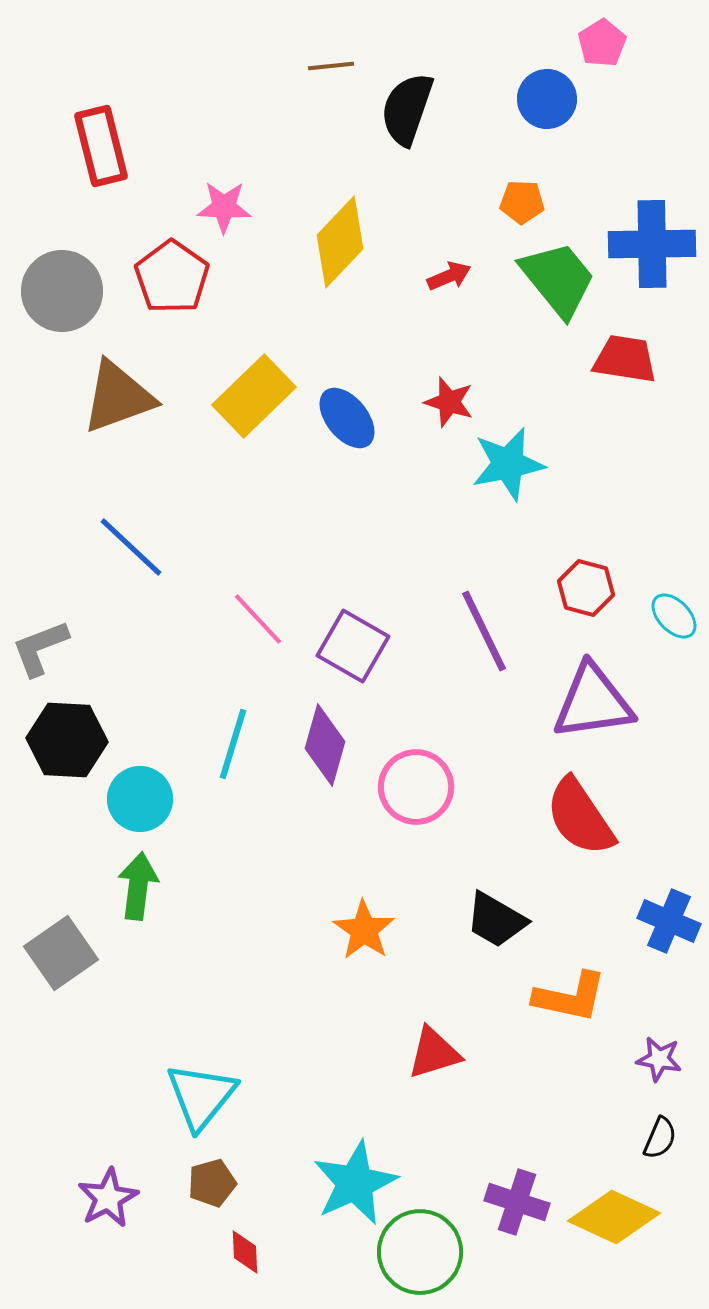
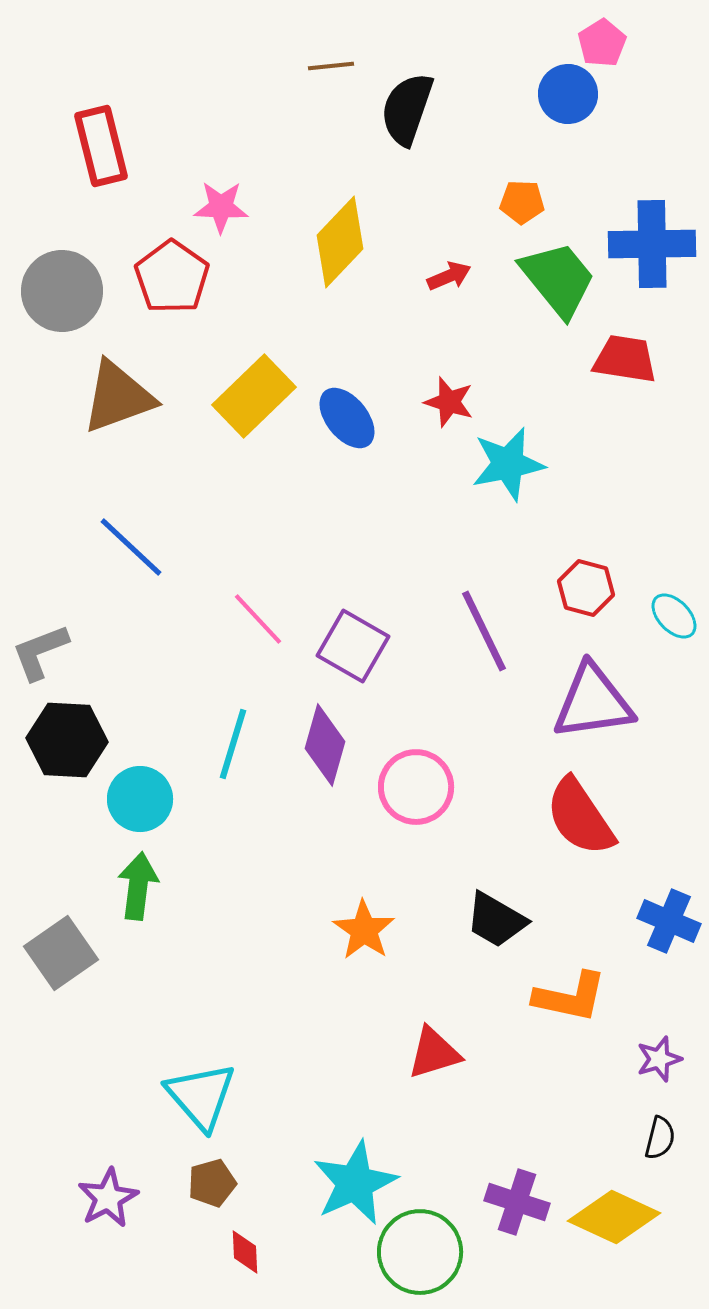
blue circle at (547, 99): moved 21 px right, 5 px up
pink star at (224, 207): moved 3 px left
gray L-shape at (40, 648): moved 4 px down
purple star at (659, 1059): rotated 27 degrees counterclockwise
cyan triangle at (201, 1096): rotated 20 degrees counterclockwise
black semicircle at (660, 1138): rotated 9 degrees counterclockwise
